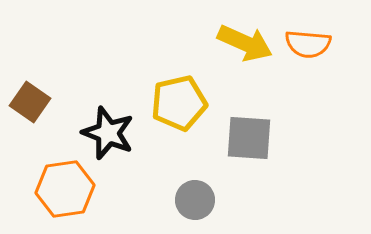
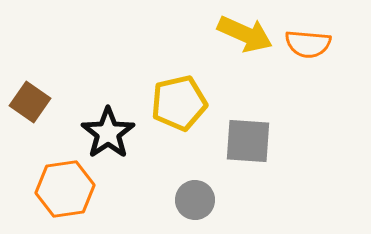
yellow arrow: moved 9 px up
black star: rotated 16 degrees clockwise
gray square: moved 1 px left, 3 px down
